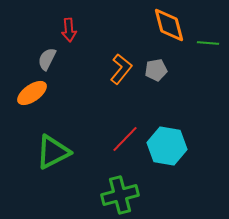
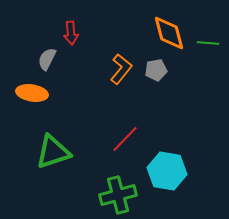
orange diamond: moved 8 px down
red arrow: moved 2 px right, 3 px down
orange ellipse: rotated 44 degrees clockwise
cyan hexagon: moved 25 px down
green triangle: rotated 9 degrees clockwise
green cross: moved 2 px left
